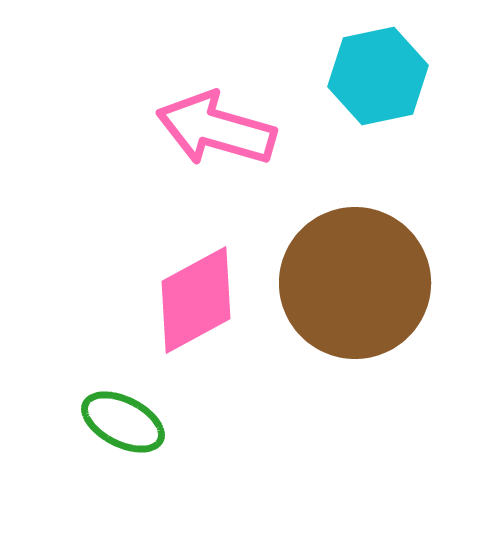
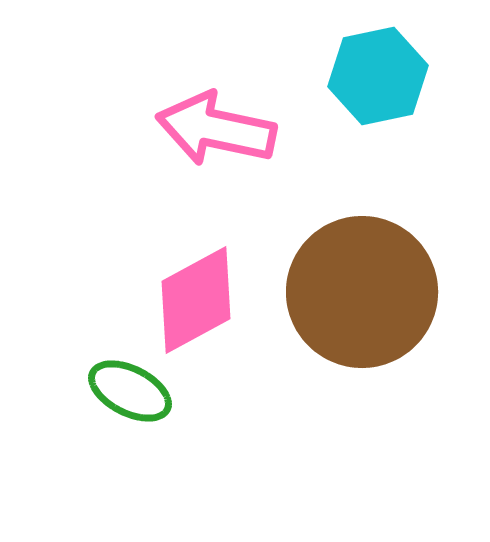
pink arrow: rotated 4 degrees counterclockwise
brown circle: moved 7 px right, 9 px down
green ellipse: moved 7 px right, 31 px up
